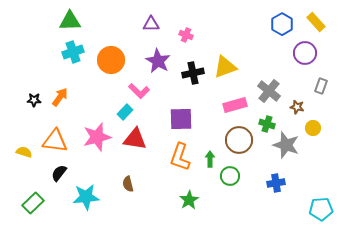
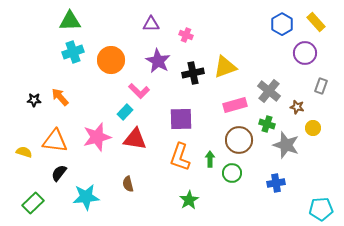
orange arrow: rotated 78 degrees counterclockwise
green circle: moved 2 px right, 3 px up
